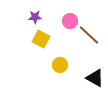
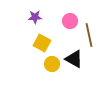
brown line: rotated 35 degrees clockwise
yellow square: moved 1 px right, 4 px down
yellow circle: moved 8 px left, 1 px up
black triangle: moved 21 px left, 19 px up
